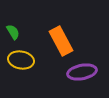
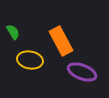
yellow ellipse: moved 9 px right
purple ellipse: rotated 32 degrees clockwise
